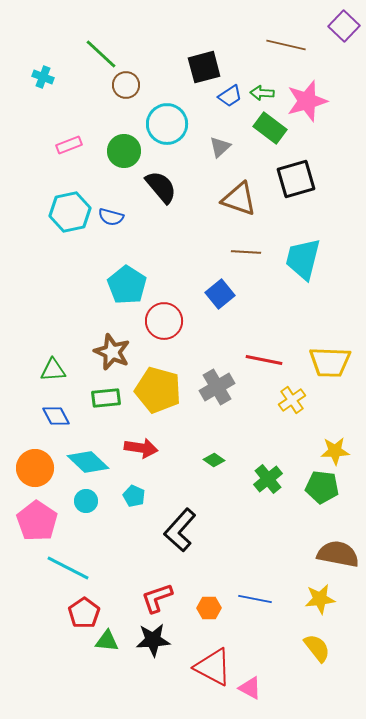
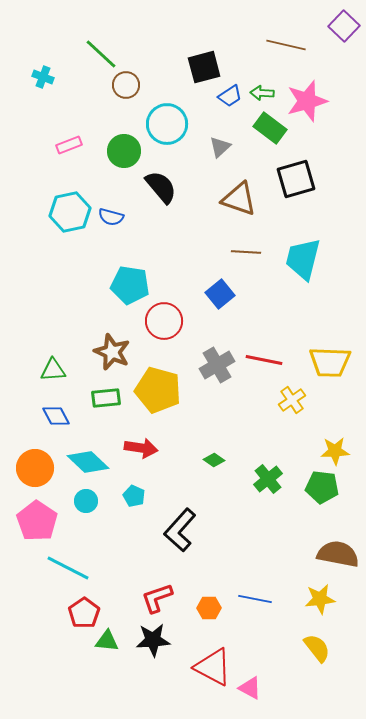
cyan pentagon at (127, 285): moved 3 px right; rotated 24 degrees counterclockwise
gray cross at (217, 387): moved 22 px up
